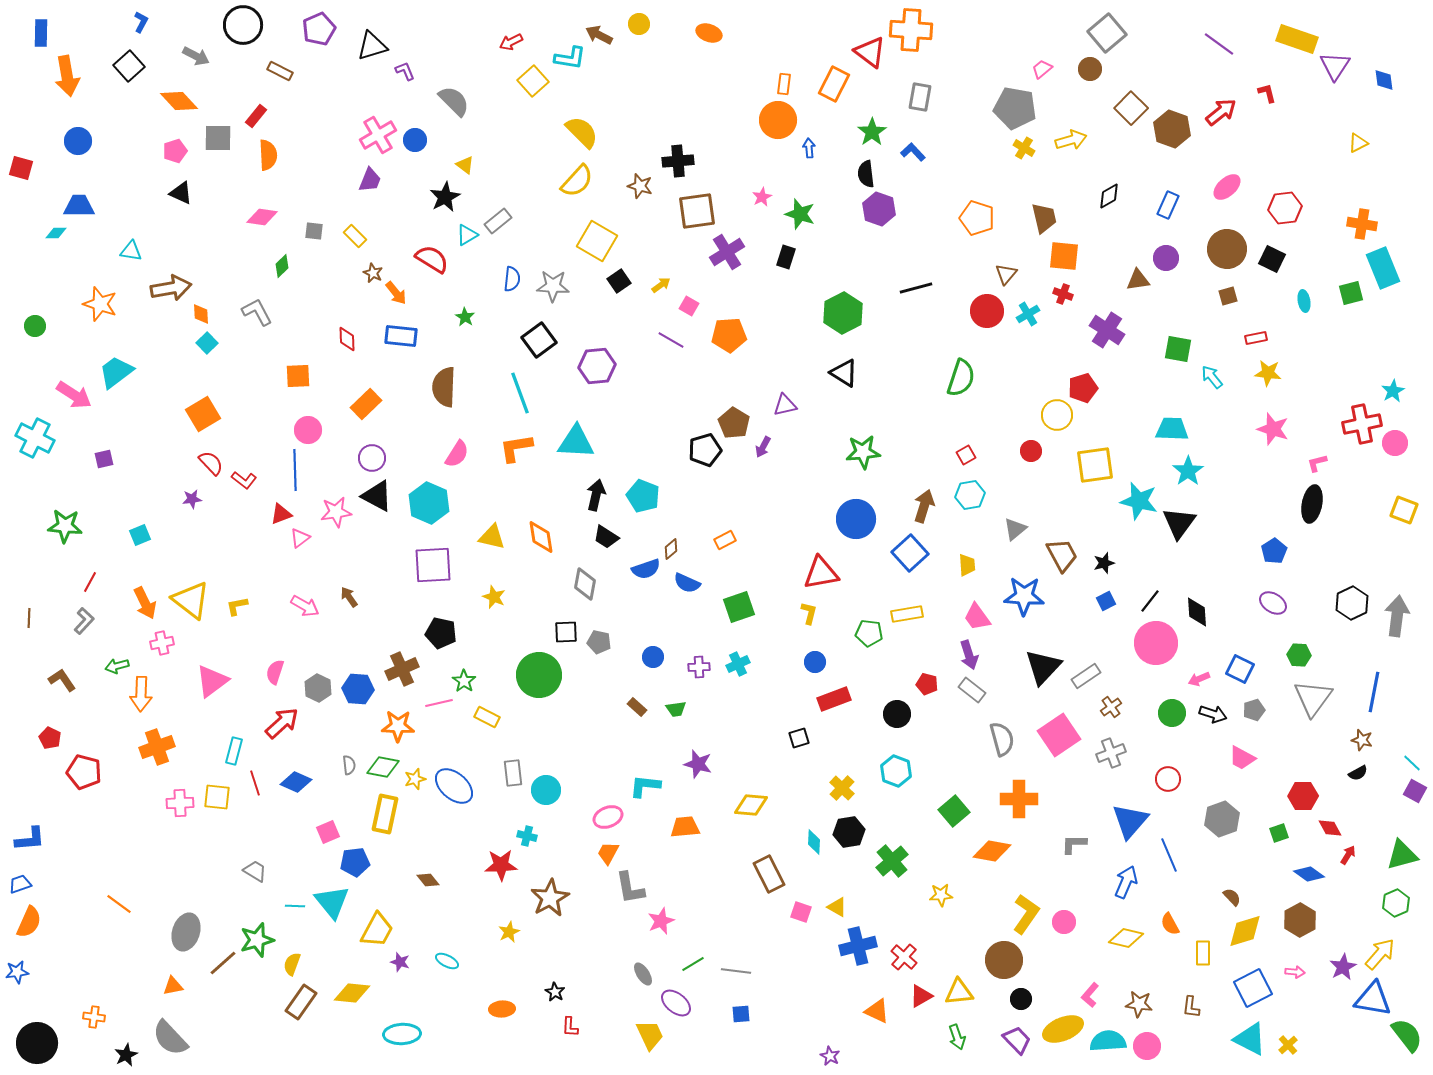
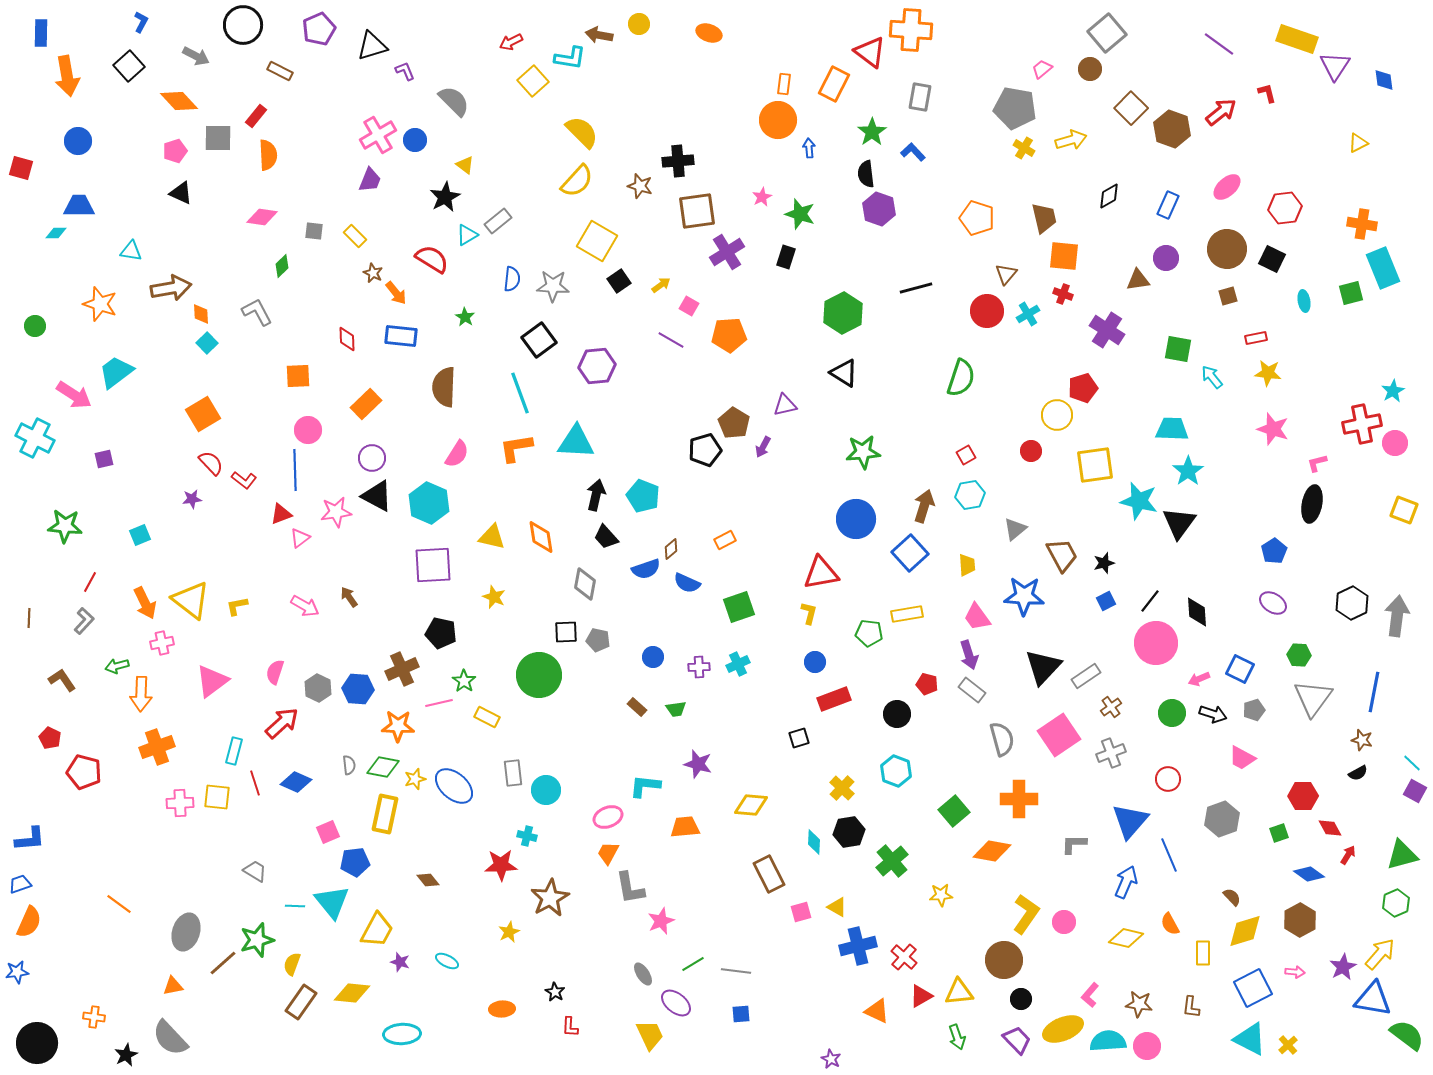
brown arrow at (599, 35): rotated 16 degrees counterclockwise
black trapezoid at (606, 537): rotated 16 degrees clockwise
gray pentagon at (599, 642): moved 1 px left, 2 px up
pink square at (801, 912): rotated 35 degrees counterclockwise
green semicircle at (1407, 1035): rotated 15 degrees counterclockwise
purple star at (830, 1056): moved 1 px right, 3 px down
